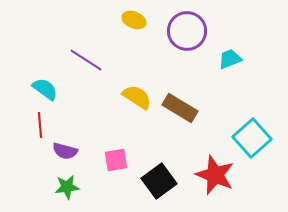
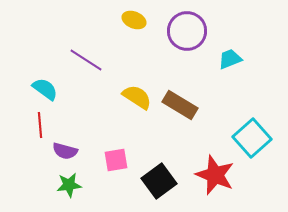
brown rectangle: moved 3 px up
green star: moved 2 px right, 2 px up
